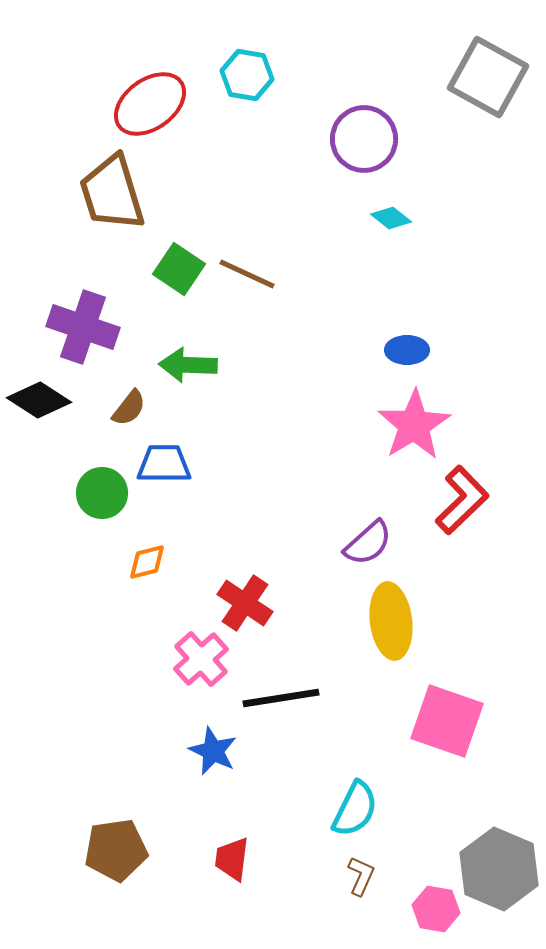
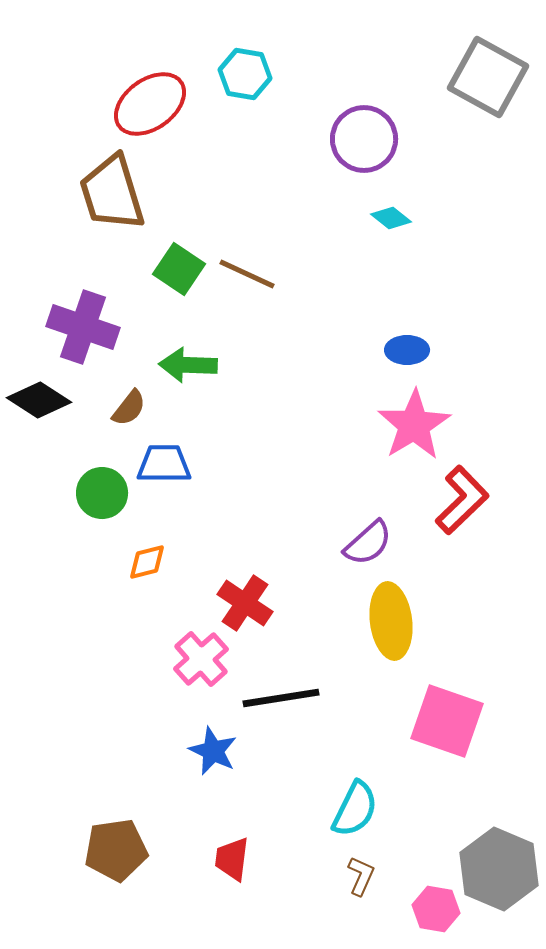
cyan hexagon: moved 2 px left, 1 px up
